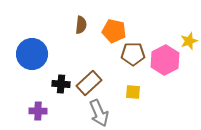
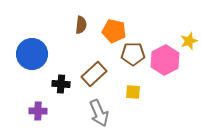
brown rectangle: moved 5 px right, 9 px up
